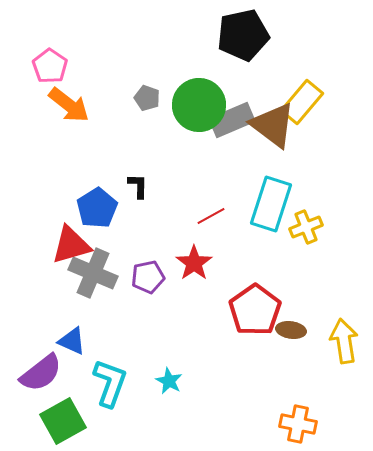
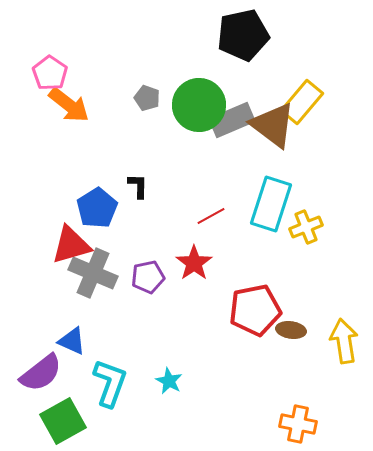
pink pentagon: moved 7 px down
red pentagon: rotated 24 degrees clockwise
